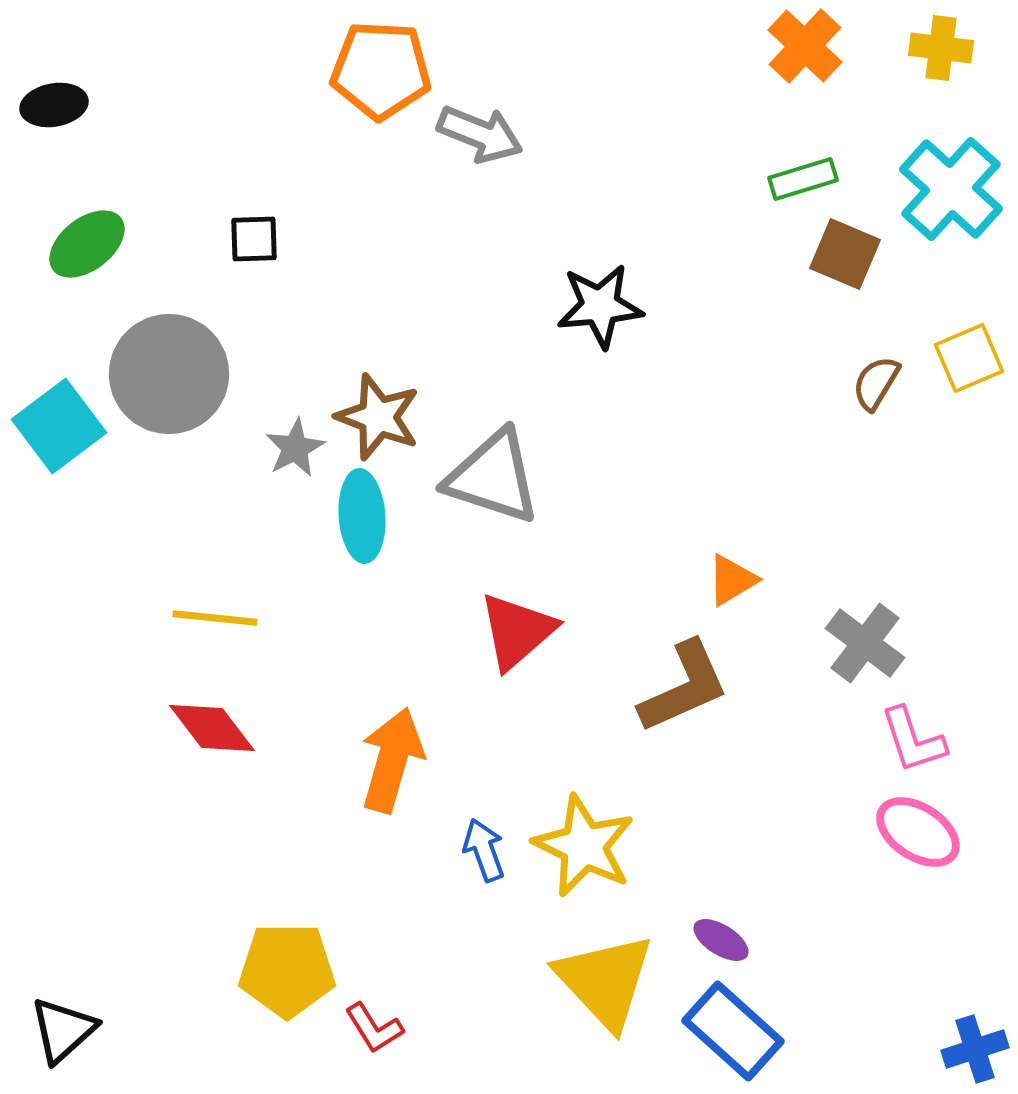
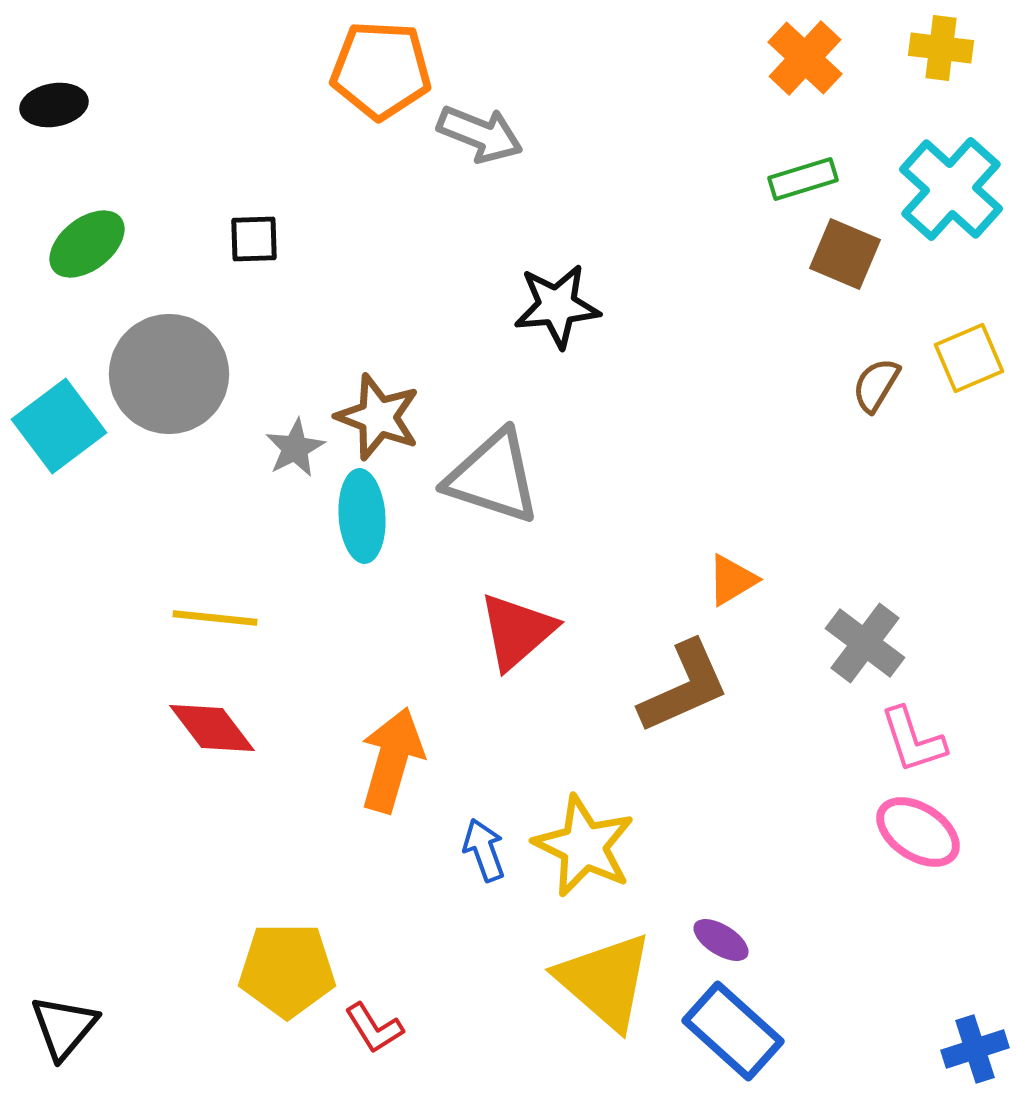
orange cross: moved 12 px down
black star: moved 43 px left
brown semicircle: moved 2 px down
yellow triangle: rotated 6 degrees counterclockwise
black triangle: moved 1 px right, 3 px up; rotated 8 degrees counterclockwise
